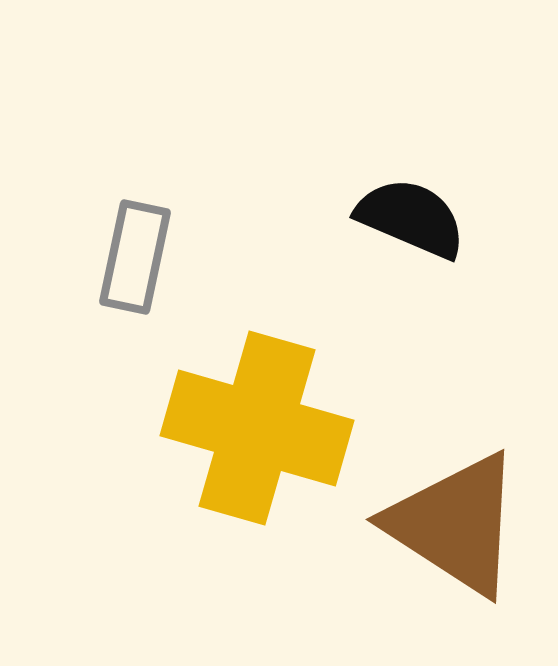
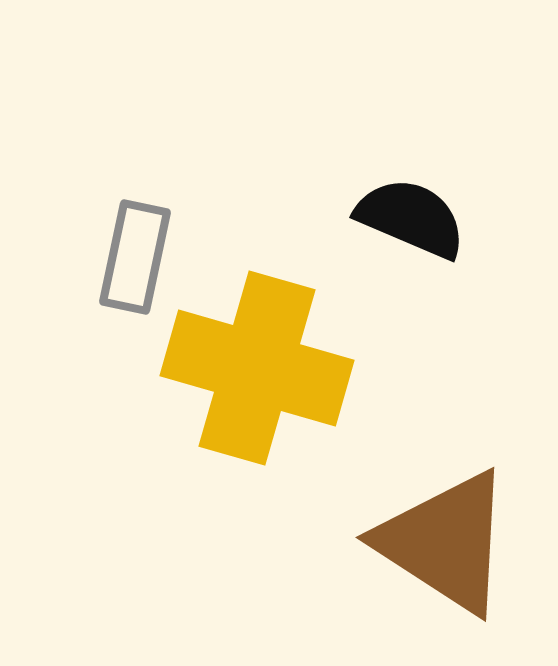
yellow cross: moved 60 px up
brown triangle: moved 10 px left, 18 px down
